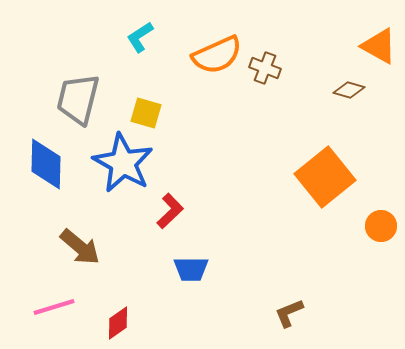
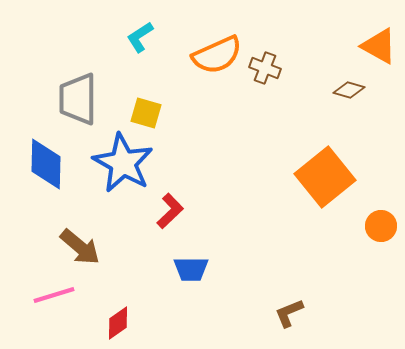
gray trapezoid: rotated 14 degrees counterclockwise
pink line: moved 12 px up
